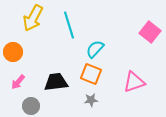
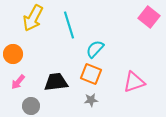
pink square: moved 1 px left, 15 px up
orange circle: moved 2 px down
